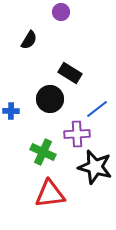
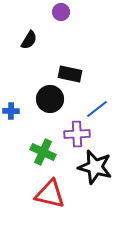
black rectangle: moved 1 px down; rotated 20 degrees counterclockwise
red triangle: rotated 20 degrees clockwise
